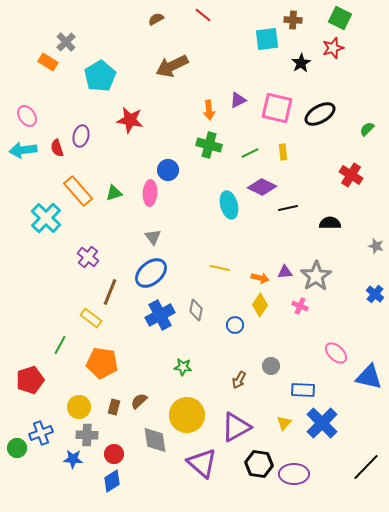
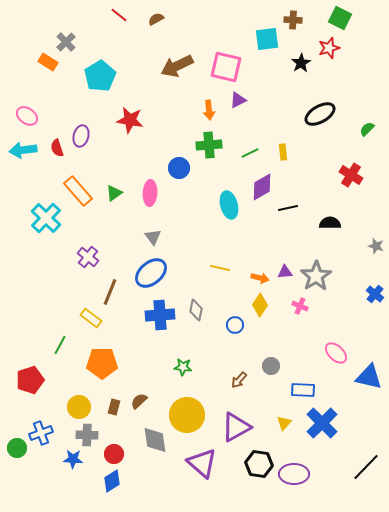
red line at (203, 15): moved 84 px left
red star at (333, 48): moved 4 px left
brown arrow at (172, 66): moved 5 px right
pink square at (277, 108): moved 51 px left, 41 px up
pink ellipse at (27, 116): rotated 20 degrees counterclockwise
green cross at (209, 145): rotated 20 degrees counterclockwise
blue circle at (168, 170): moved 11 px right, 2 px up
purple diamond at (262, 187): rotated 56 degrees counterclockwise
green triangle at (114, 193): rotated 18 degrees counterclockwise
blue cross at (160, 315): rotated 24 degrees clockwise
orange pentagon at (102, 363): rotated 8 degrees counterclockwise
brown arrow at (239, 380): rotated 12 degrees clockwise
